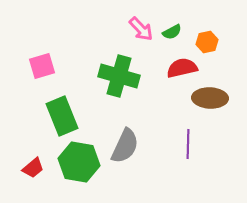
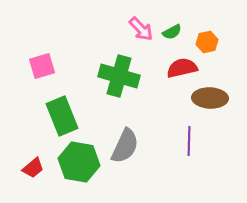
purple line: moved 1 px right, 3 px up
